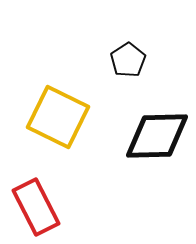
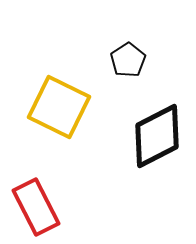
yellow square: moved 1 px right, 10 px up
black diamond: rotated 26 degrees counterclockwise
